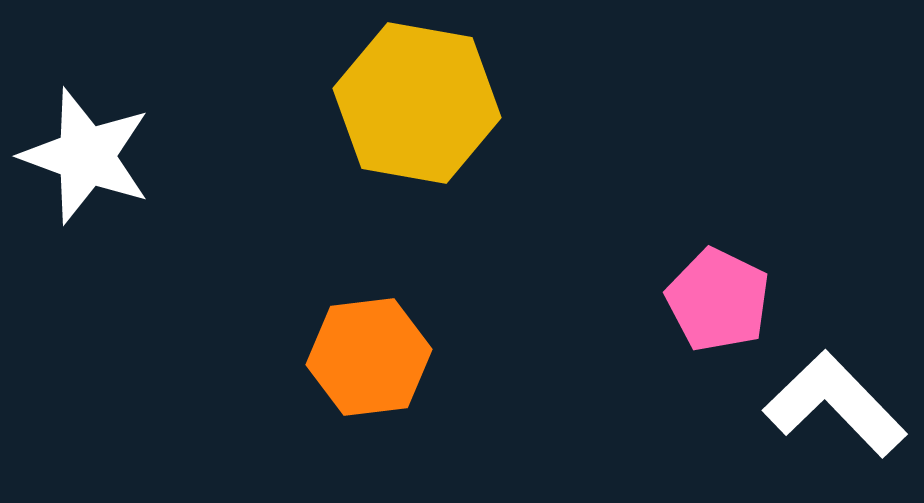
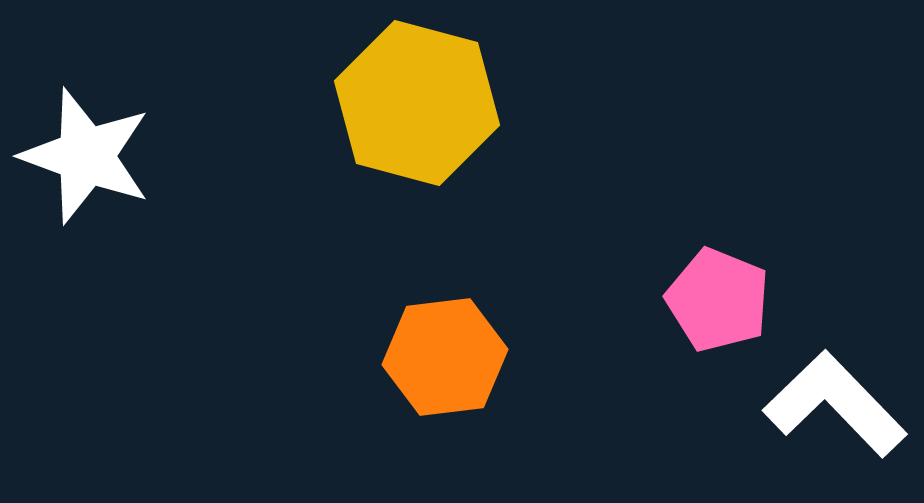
yellow hexagon: rotated 5 degrees clockwise
pink pentagon: rotated 4 degrees counterclockwise
orange hexagon: moved 76 px right
